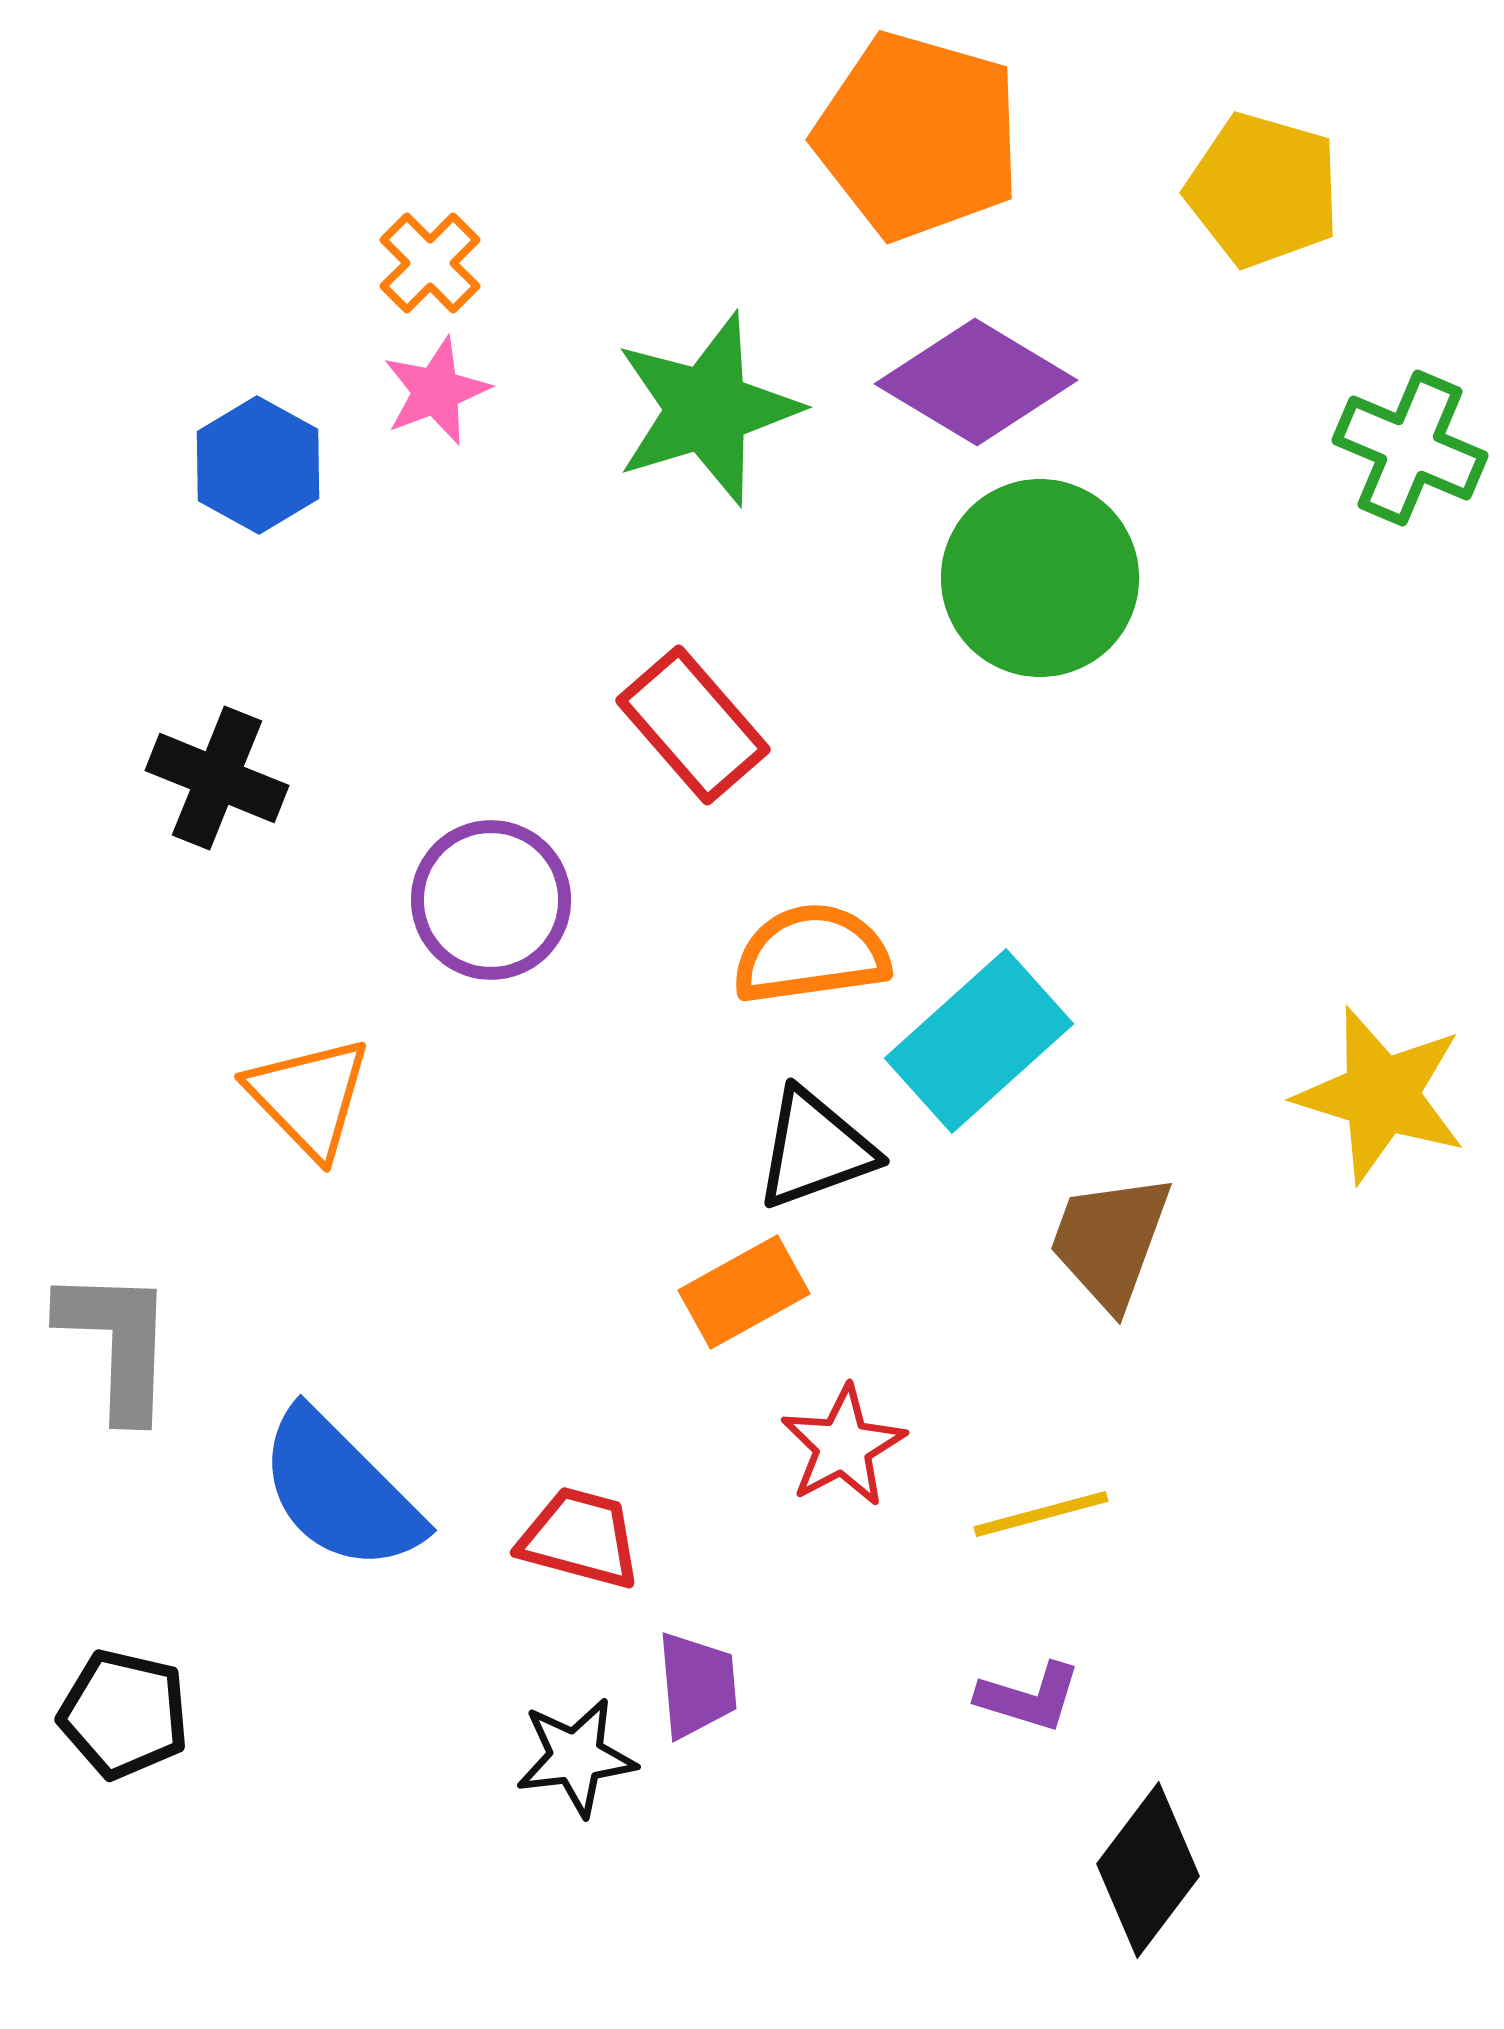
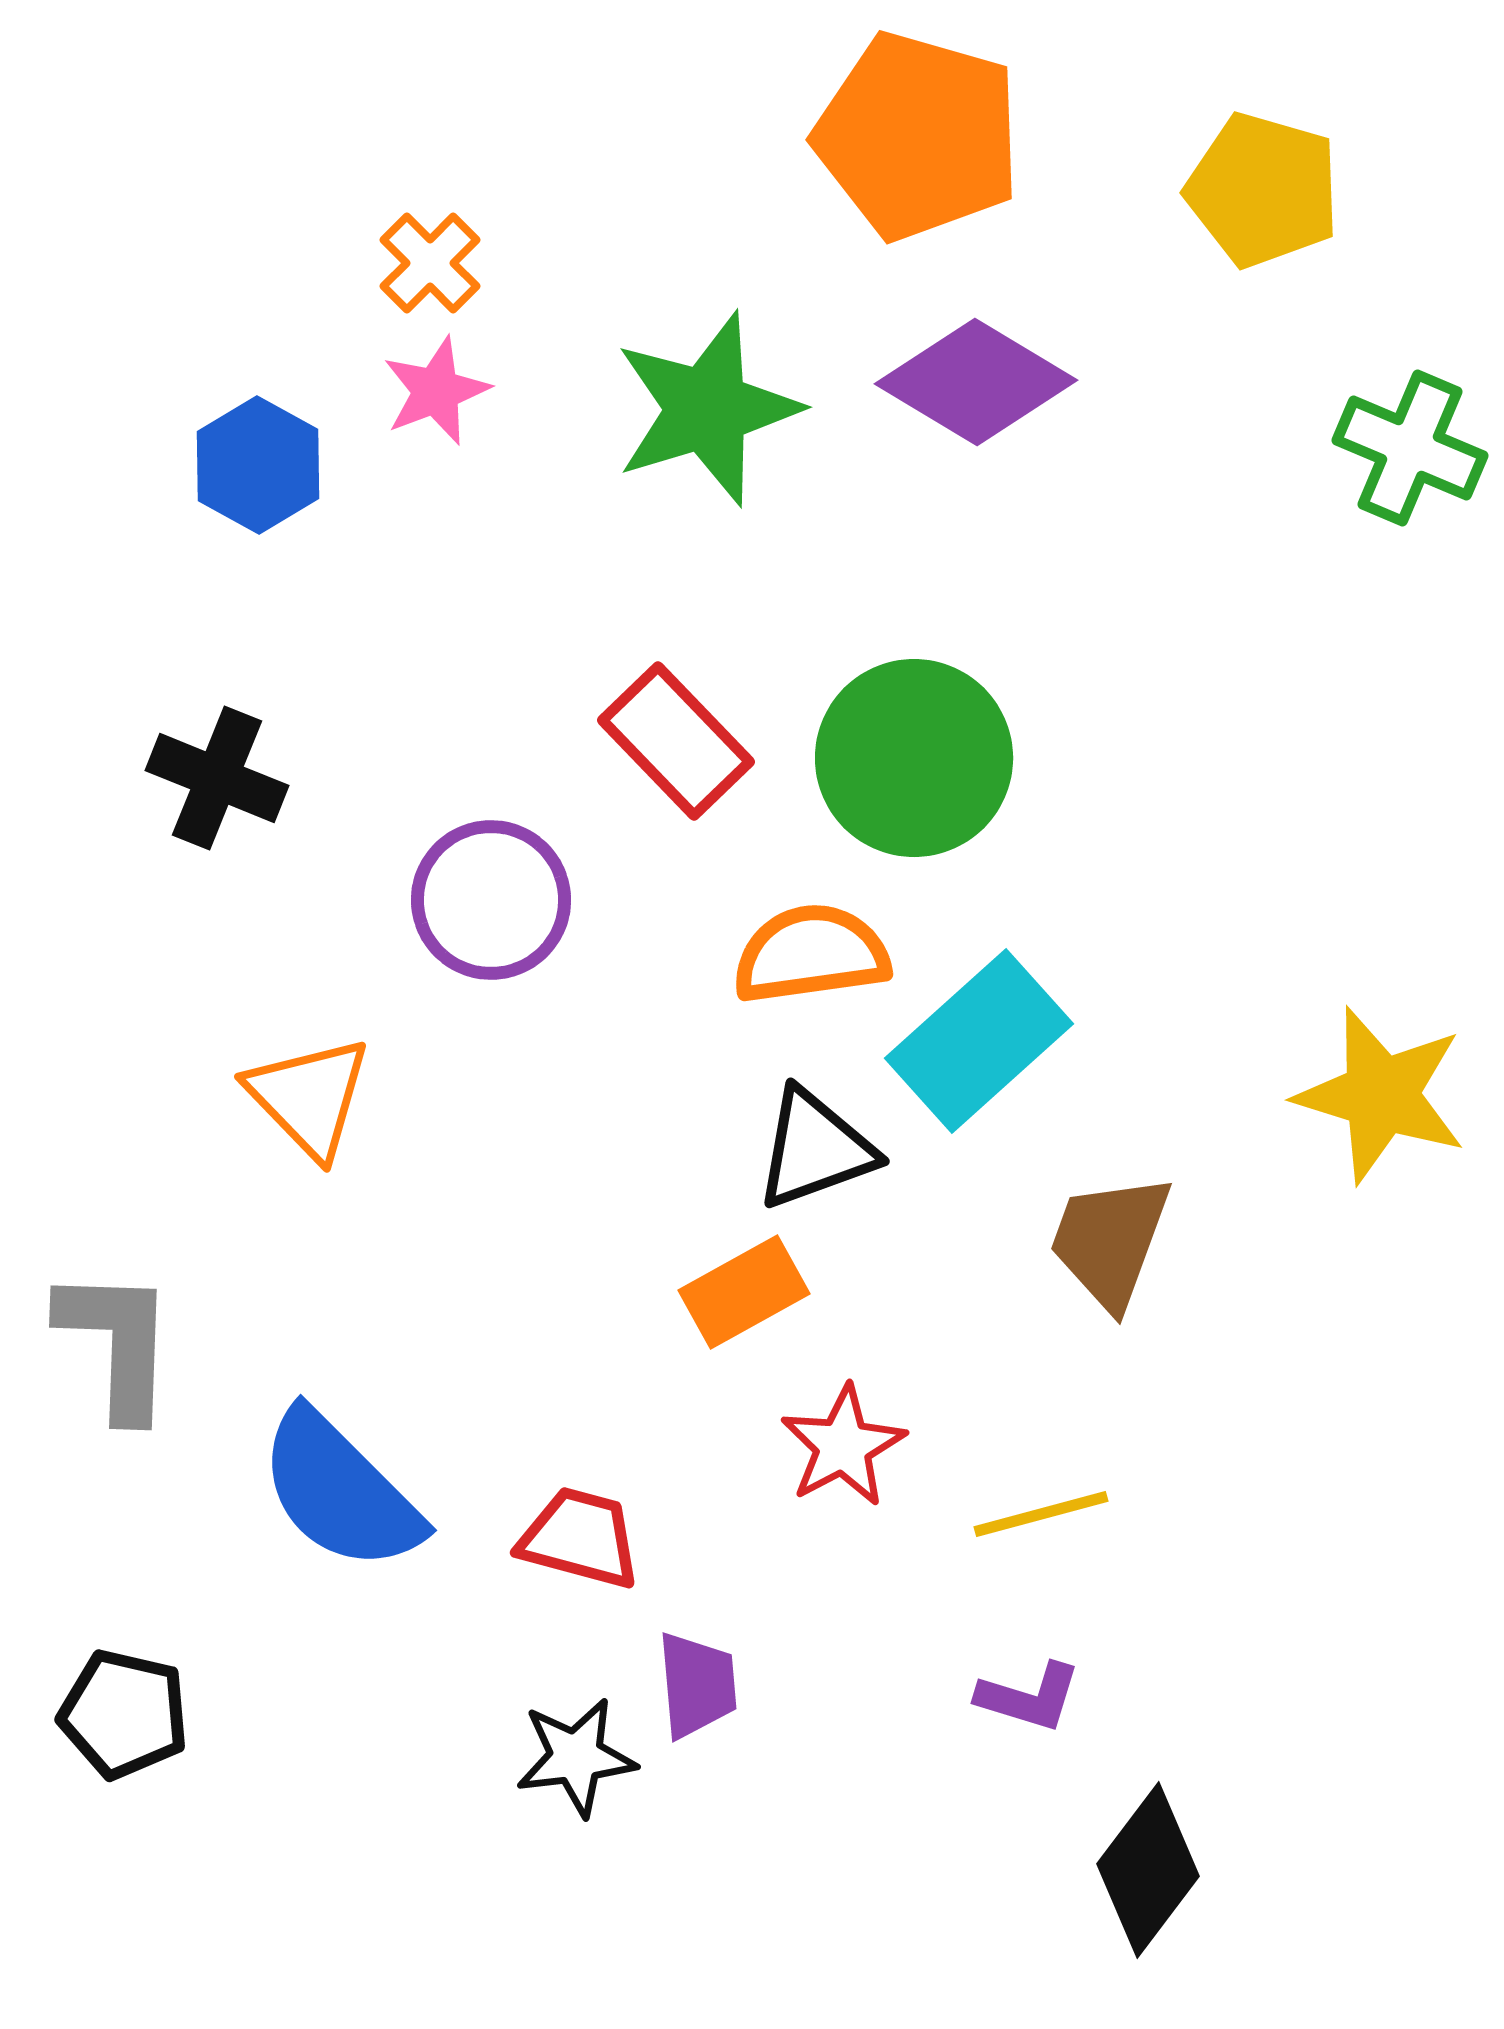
green circle: moved 126 px left, 180 px down
red rectangle: moved 17 px left, 16 px down; rotated 3 degrees counterclockwise
